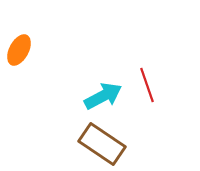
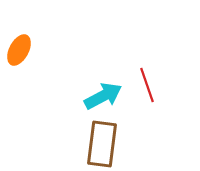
brown rectangle: rotated 63 degrees clockwise
